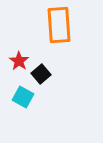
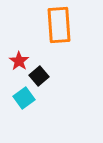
black square: moved 2 px left, 2 px down
cyan square: moved 1 px right, 1 px down; rotated 25 degrees clockwise
